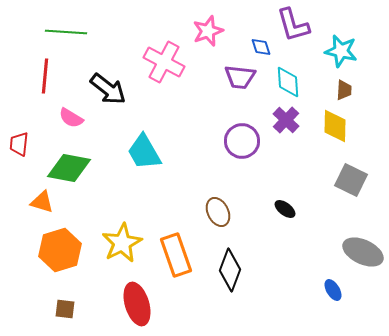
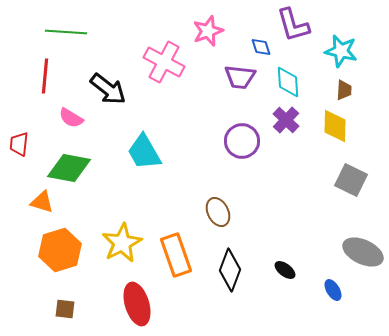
black ellipse: moved 61 px down
